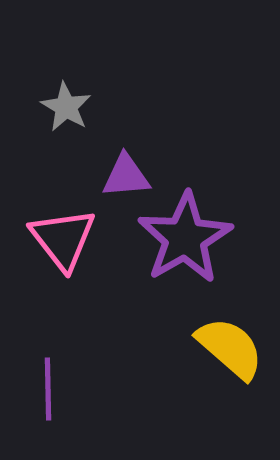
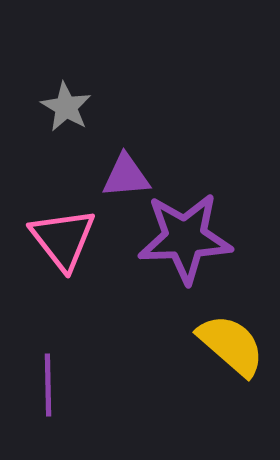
purple star: rotated 28 degrees clockwise
yellow semicircle: moved 1 px right, 3 px up
purple line: moved 4 px up
